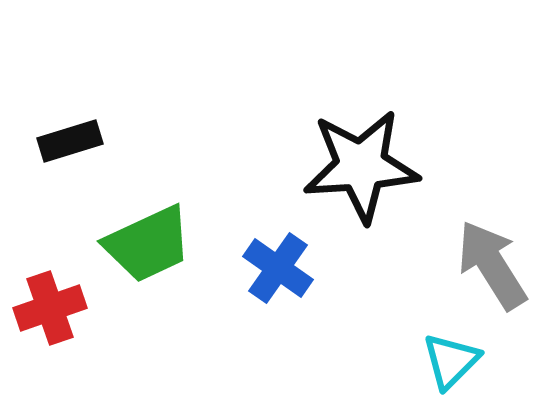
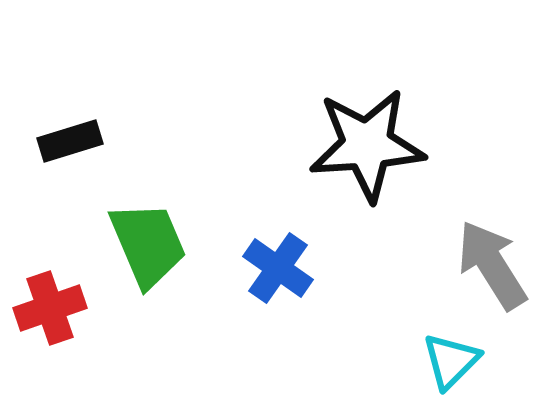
black star: moved 6 px right, 21 px up
green trapezoid: rotated 88 degrees counterclockwise
